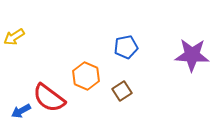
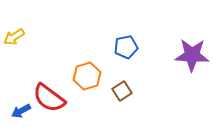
orange hexagon: moved 1 px right; rotated 20 degrees clockwise
